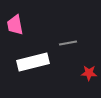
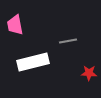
gray line: moved 2 px up
